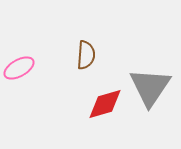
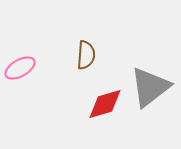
pink ellipse: moved 1 px right
gray triangle: rotated 18 degrees clockwise
